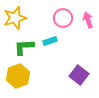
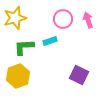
pink circle: moved 1 px down
purple square: rotated 12 degrees counterclockwise
